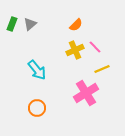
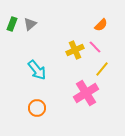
orange semicircle: moved 25 px right
yellow line: rotated 28 degrees counterclockwise
